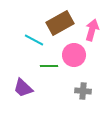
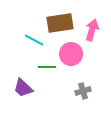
brown rectangle: rotated 20 degrees clockwise
pink circle: moved 3 px left, 1 px up
green line: moved 2 px left, 1 px down
gray cross: rotated 21 degrees counterclockwise
